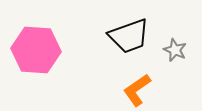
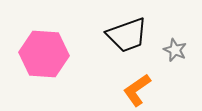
black trapezoid: moved 2 px left, 1 px up
pink hexagon: moved 8 px right, 4 px down
